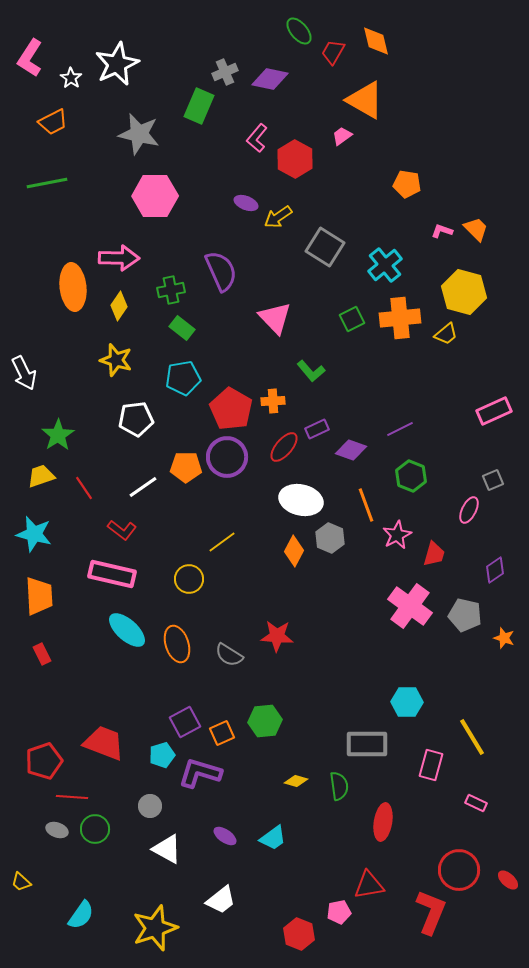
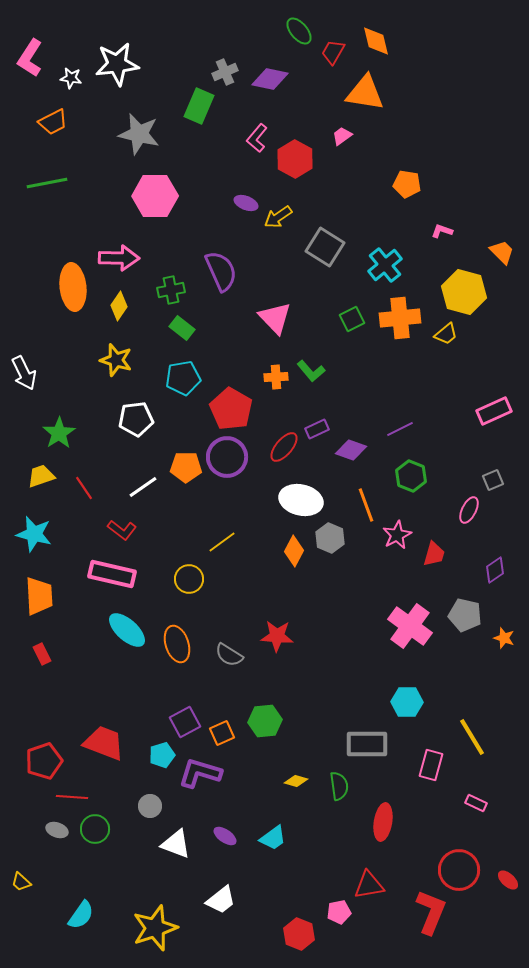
white star at (117, 64): rotated 18 degrees clockwise
white star at (71, 78): rotated 25 degrees counterclockwise
orange triangle at (365, 100): moved 7 px up; rotated 21 degrees counterclockwise
orange trapezoid at (476, 229): moved 26 px right, 23 px down
orange cross at (273, 401): moved 3 px right, 24 px up
green star at (58, 435): moved 1 px right, 2 px up
pink cross at (410, 606): moved 20 px down
white triangle at (167, 849): moved 9 px right, 5 px up; rotated 8 degrees counterclockwise
